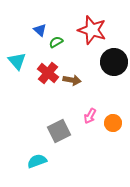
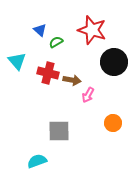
red cross: rotated 25 degrees counterclockwise
pink arrow: moved 2 px left, 21 px up
gray square: rotated 25 degrees clockwise
